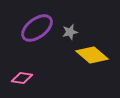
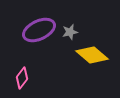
purple ellipse: moved 2 px right, 2 px down; rotated 12 degrees clockwise
pink diamond: rotated 60 degrees counterclockwise
